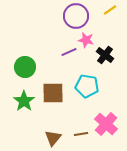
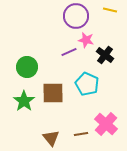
yellow line: rotated 48 degrees clockwise
green circle: moved 2 px right
cyan pentagon: moved 2 px up; rotated 15 degrees clockwise
brown triangle: moved 2 px left; rotated 18 degrees counterclockwise
